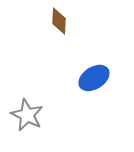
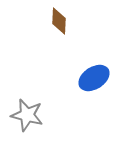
gray star: rotated 12 degrees counterclockwise
